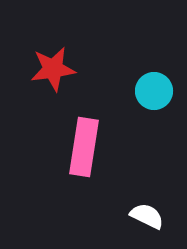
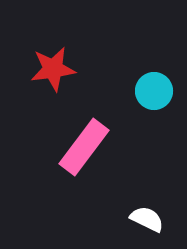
pink rectangle: rotated 28 degrees clockwise
white semicircle: moved 3 px down
